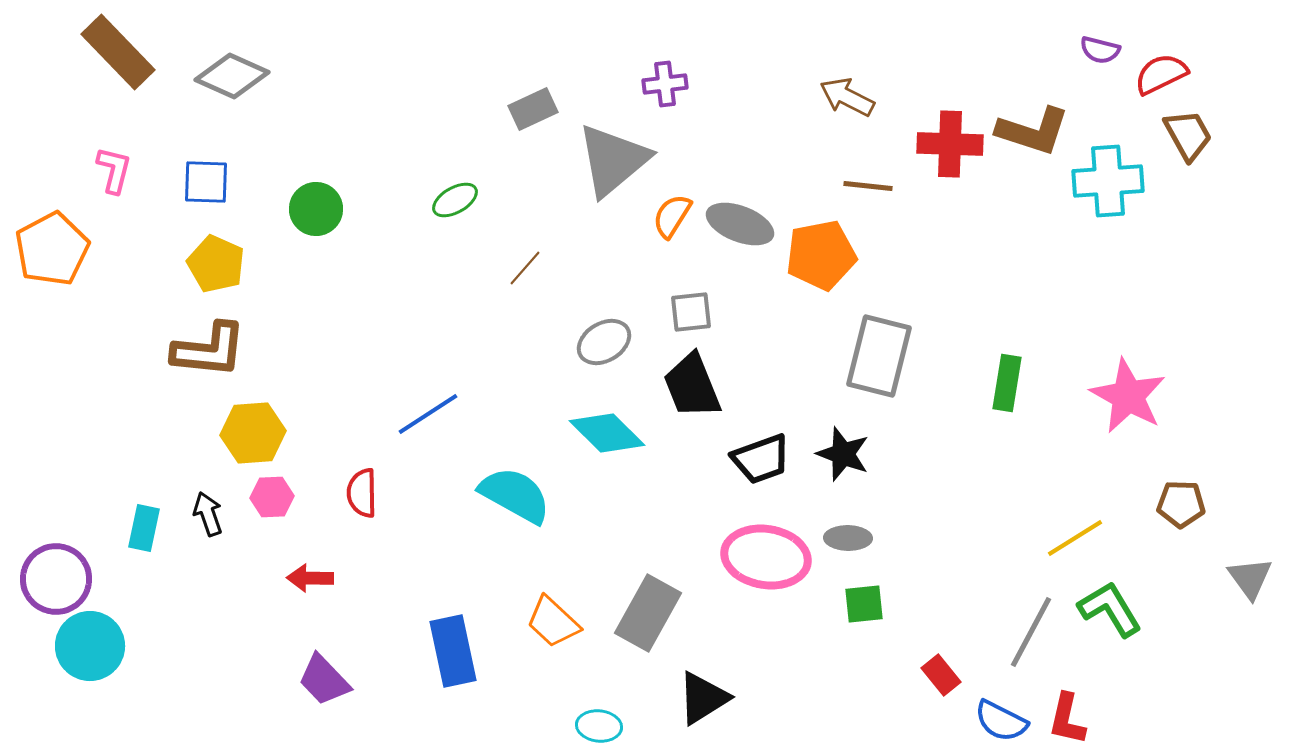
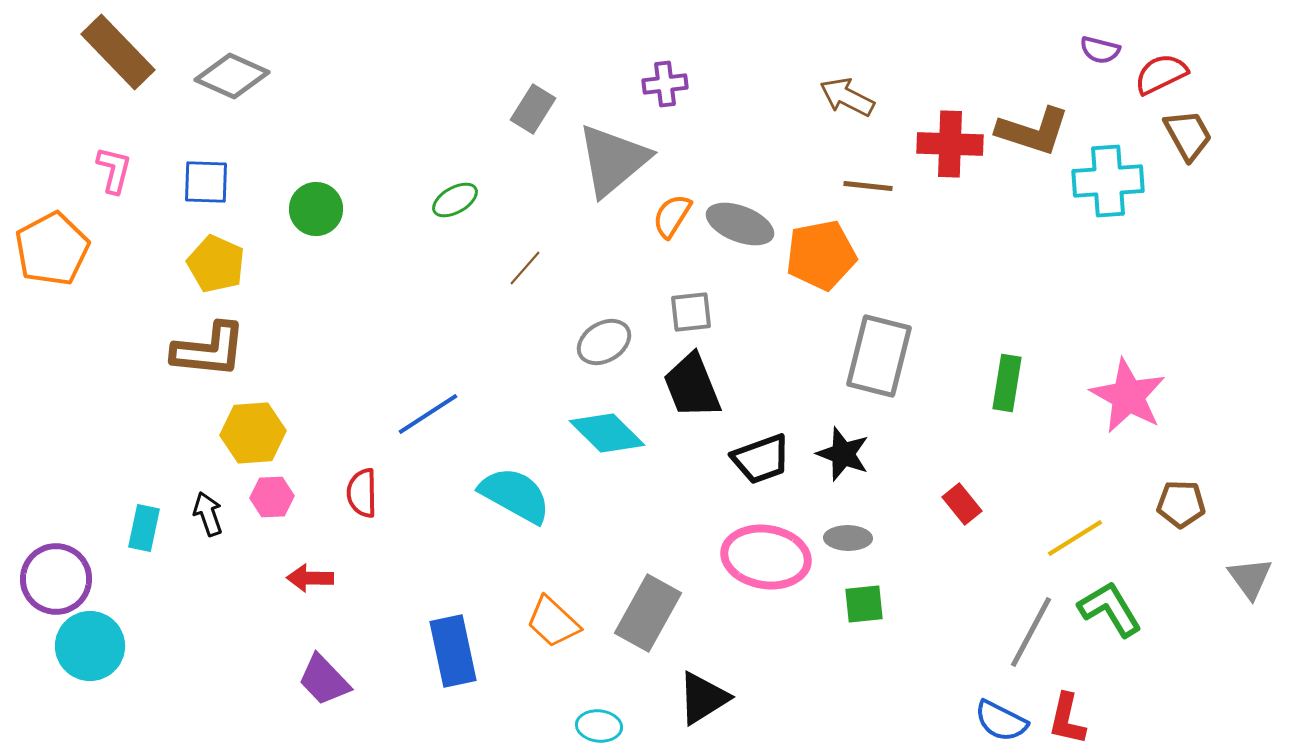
gray rectangle at (533, 109): rotated 33 degrees counterclockwise
red rectangle at (941, 675): moved 21 px right, 171 px up
